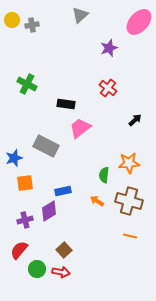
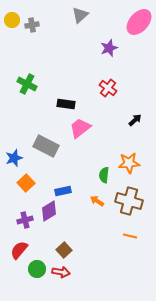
orange square: moved 1 px right; rotated 36 degrees counterclockwise
